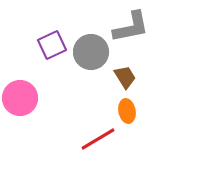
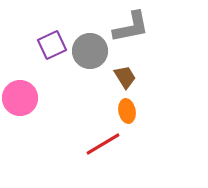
gray circle: moved 1 px left, 1 px up
red line: moved 5 px right, 5 px down
